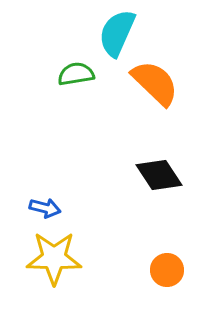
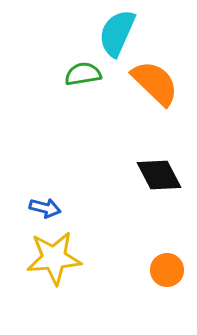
green semicircle: moved 7 px right
black diamond: rotated 6 degrees clockwise
yellow star: rotated 6 degrees counterclockwise
